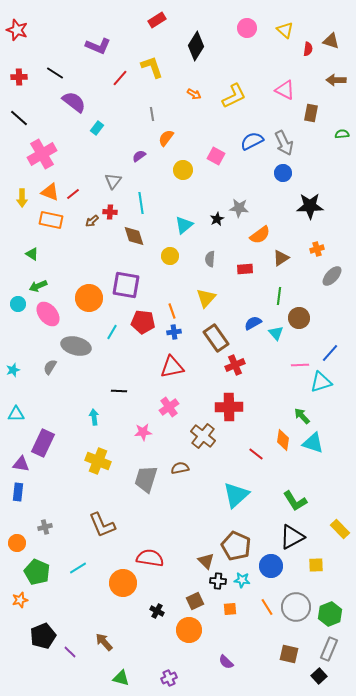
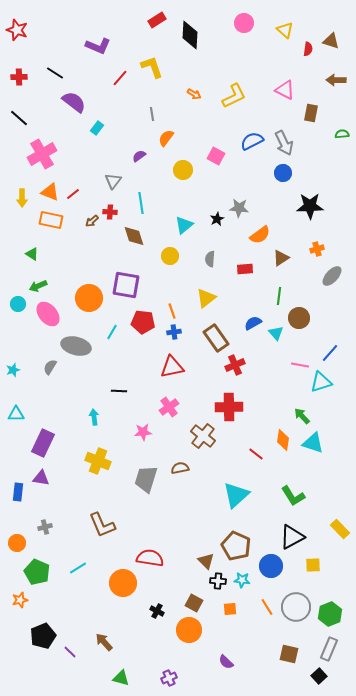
pink circle at (247, 28): moved 3 px left, 5 px up
black diamond at (196, 46): moved 6 px left, 11 px up; rotated 28 degrees counterclockwise
yellow triangle at (206, 298): rotated 10 degrees clockwise
pink line at (300, 365): rotated 12 degrees clockwise
purple triangle at (21, 464): moved 20 px right, 14 px down
green L-shape at (295, 501): moved 2 px left, 5 px up
yellow square at (316, 565): moved 3 px left
brown square at (195, 601): moved 1 px left, 2 px down; rotated 36 degrees counterclockwise
